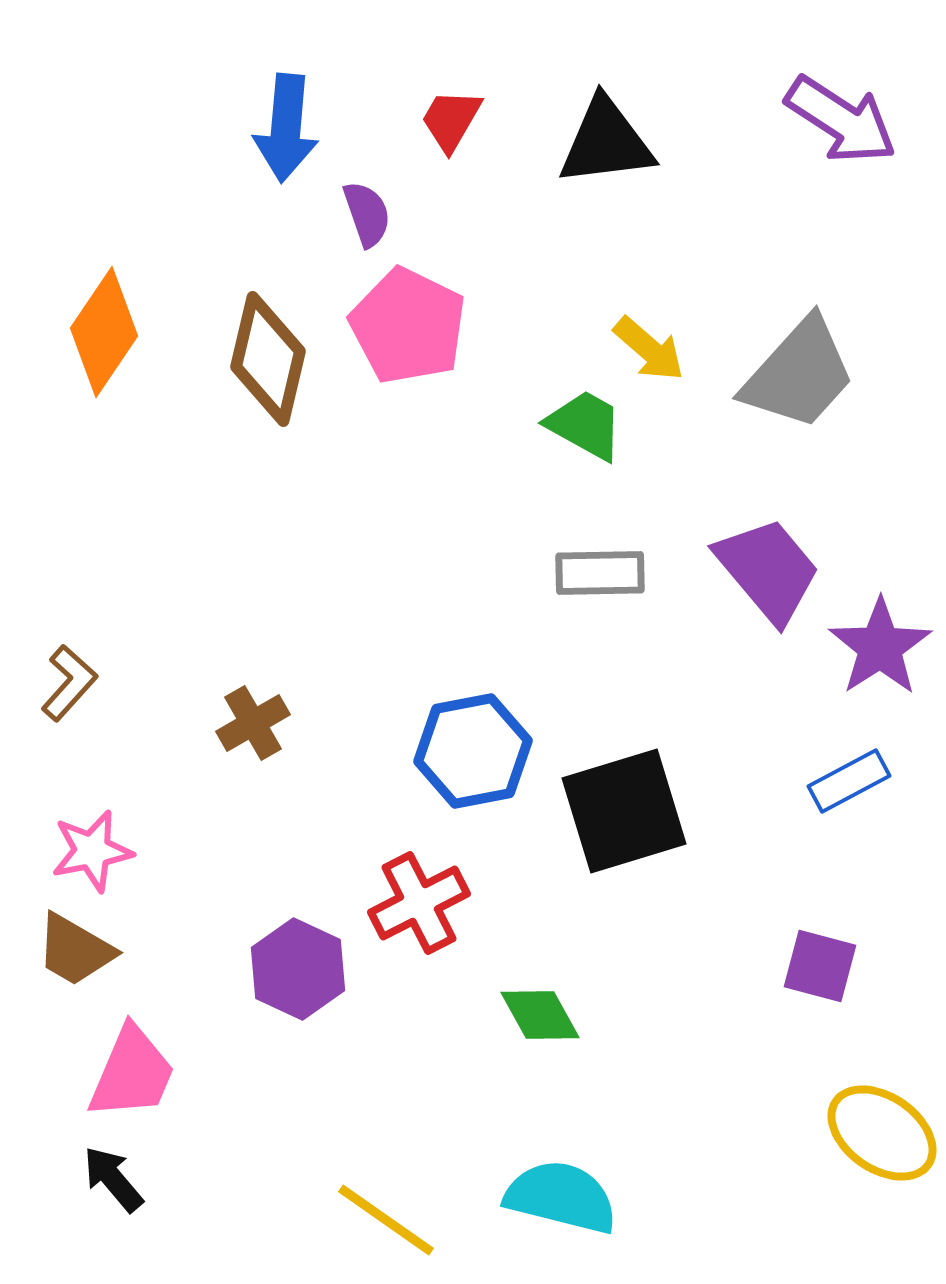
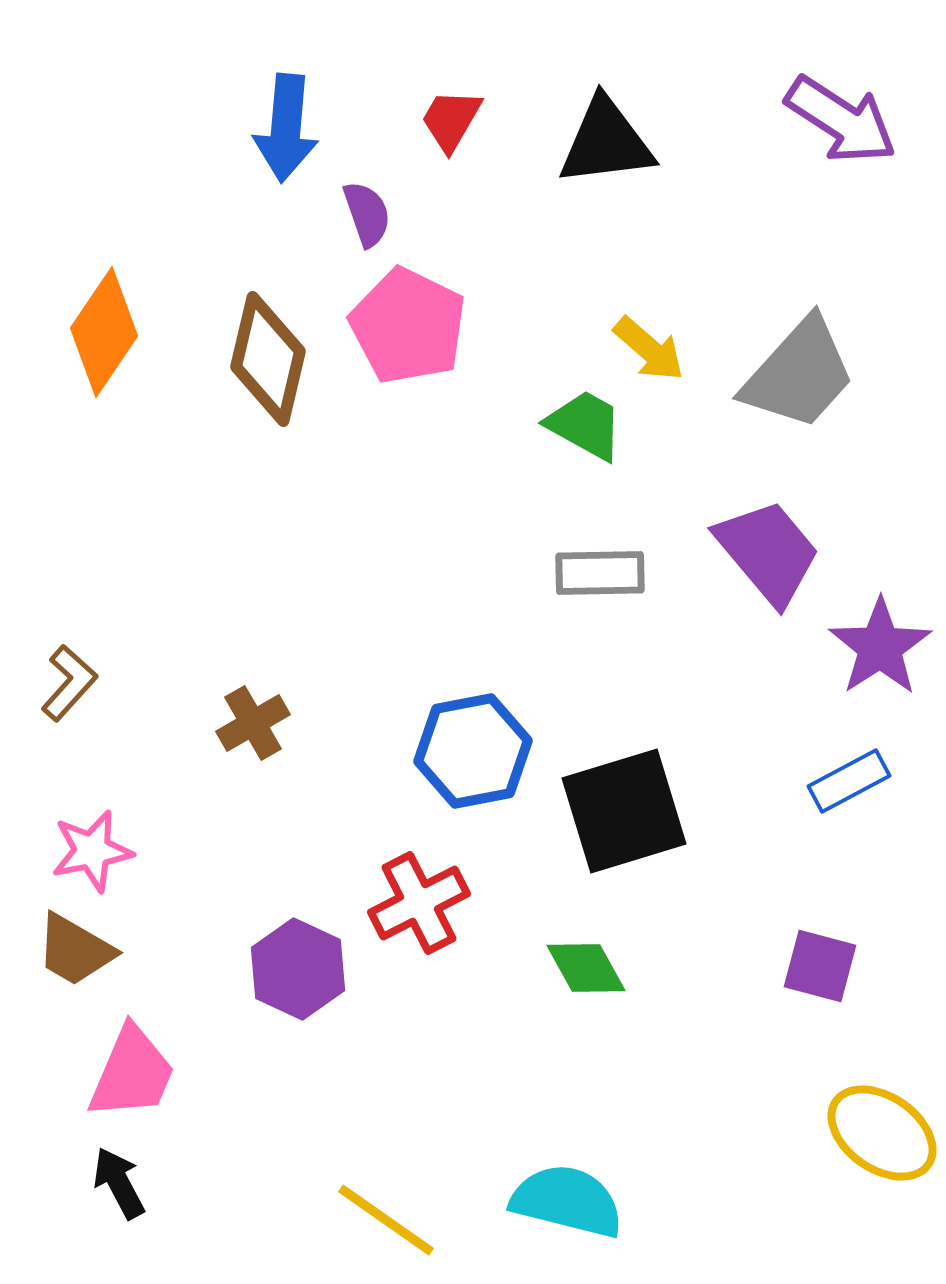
purple trapezoid: moved 18 px up
green diamond: moved 46 px right, 47 px up
black arrow: moved 6 px right, 4 px down; rotated 12 degrees clockwise
cyan semicircle: moved 6 px right, 4 px down
